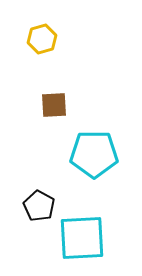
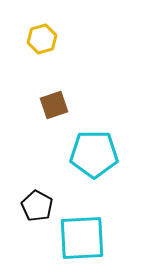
brown square: rotated 16 degrees counterclockwise
black pentagon: moved 2 px left
